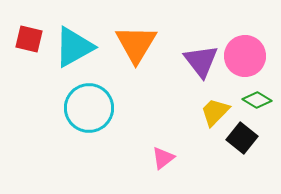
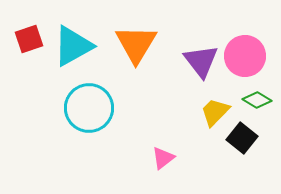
red square: rotated 32 degrees counterclockwise
cyan triangle: moved 1 px left, 1 px up
